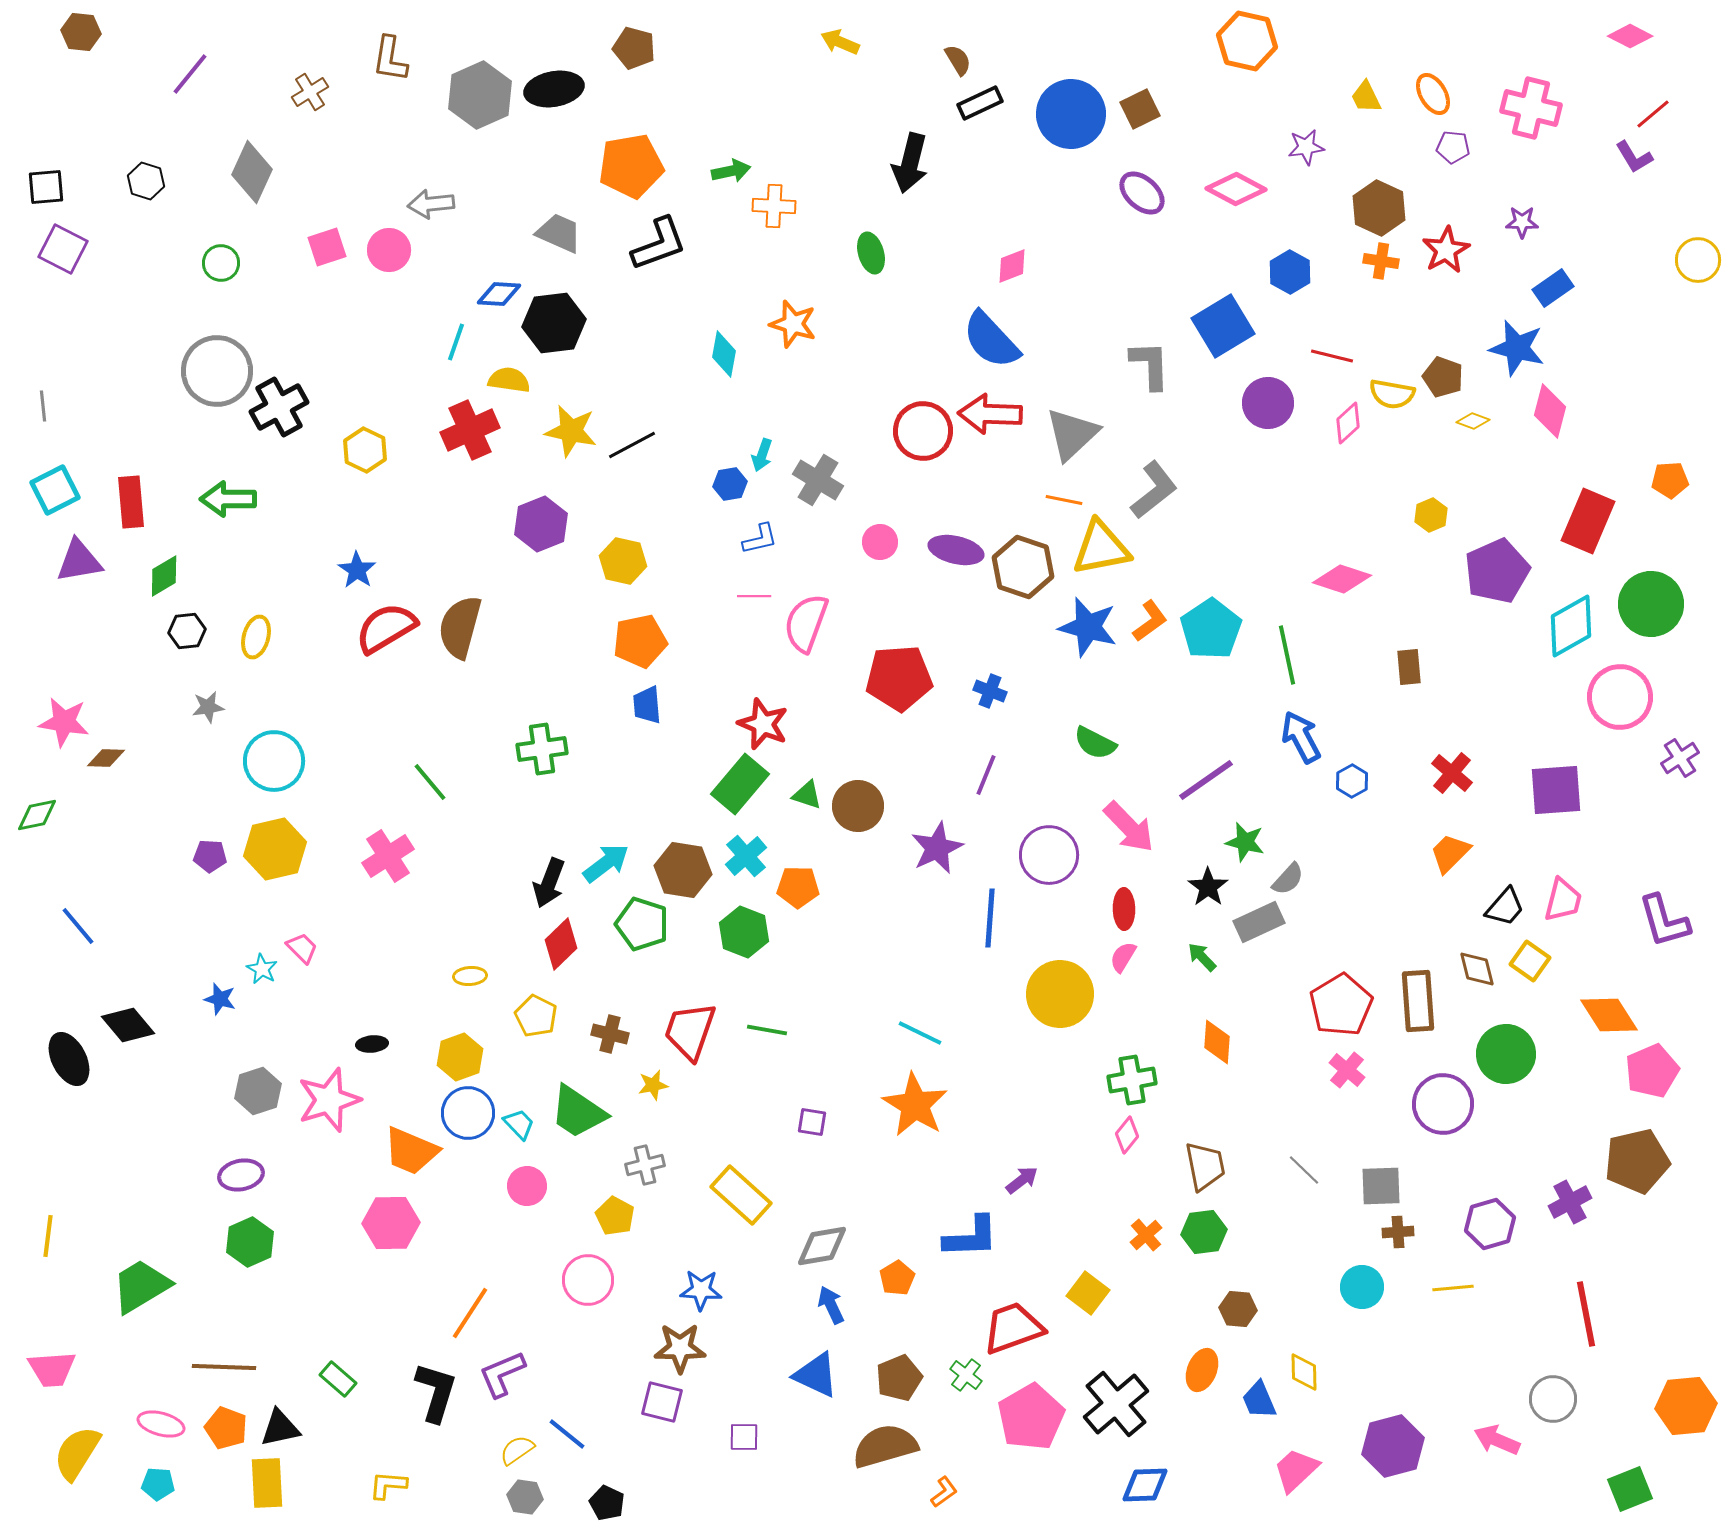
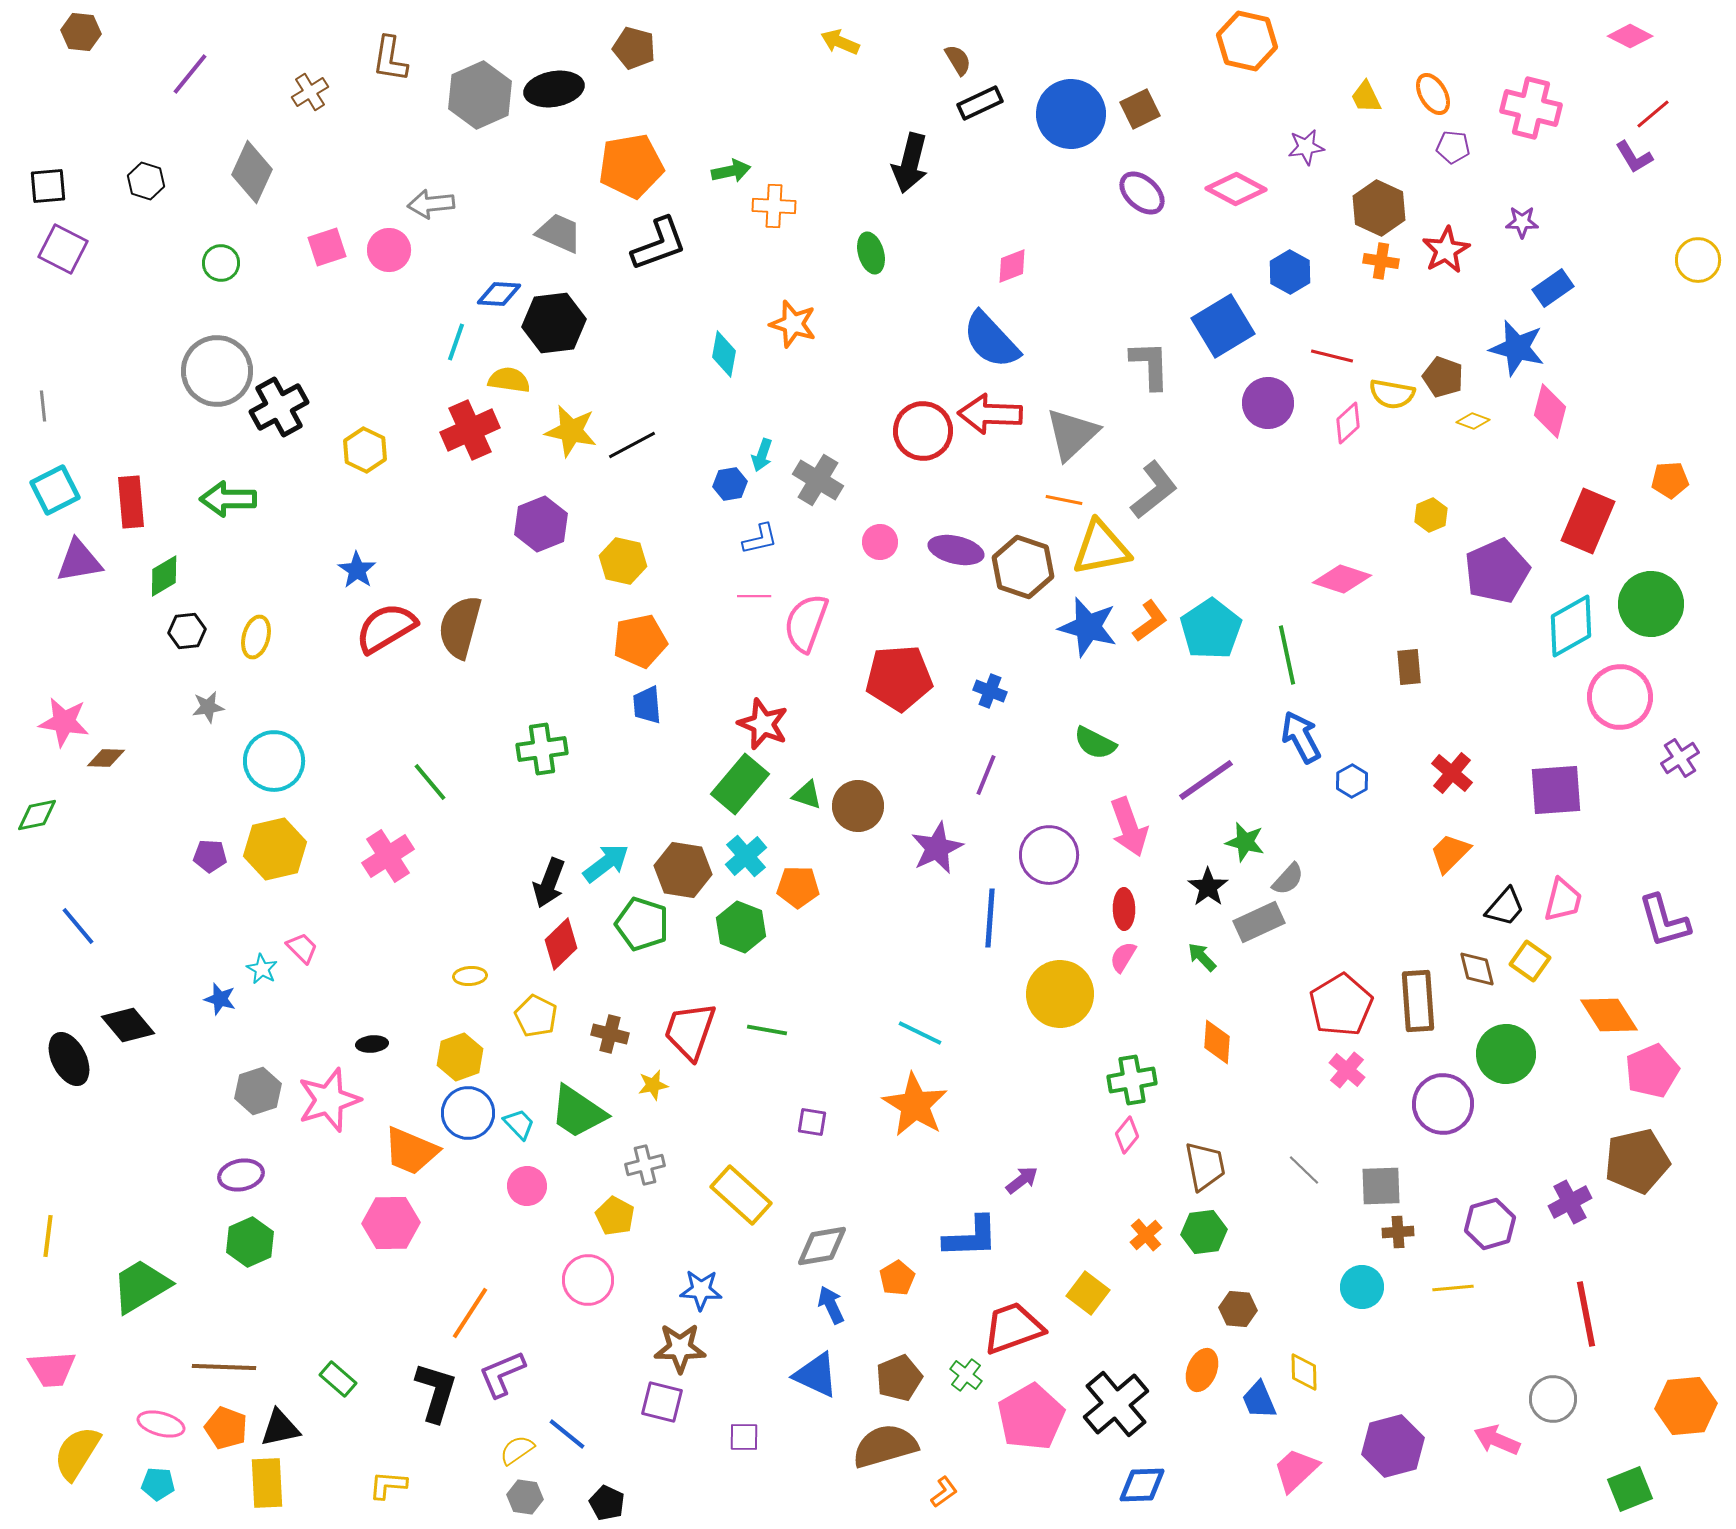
black square at (46, 187): moved 2 px right, 1 px up
pink arrow at (1129, 827): rotated 24 degrees clockwise
green hexagon at (744, 932): moved 3 px left, 5 px up
blue diamond at (1145, 1485): moved 3 px left
